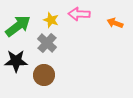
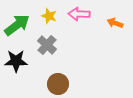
yellow star: moved 2 px left, 4 px up
green arrow: moved 1 px left, 1 px up
gray cross: moved 2 px down
brown circle: moved 14 px right, 9 px down
